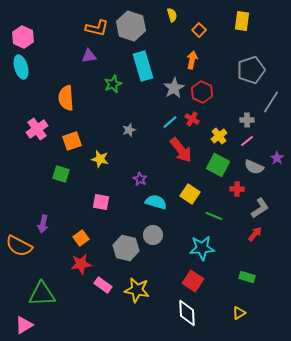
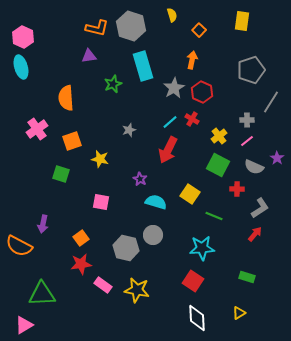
red arrow at (181, 150): moved 13 px left; rotated 64 degrees clockwise
white diamond at (187, 313): moved 10 px right, 5 px down
